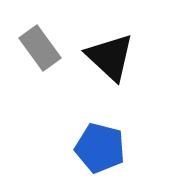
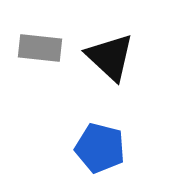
gray rectangle: rotated 48 degrees counterclockwise
